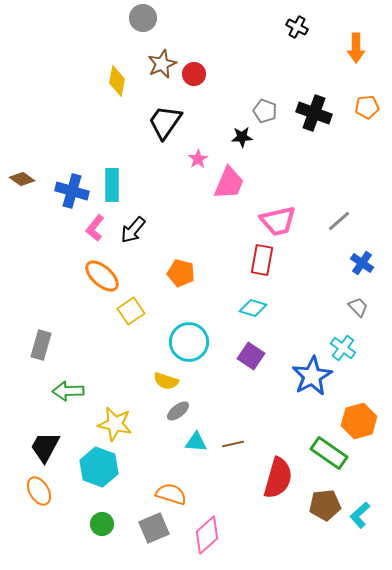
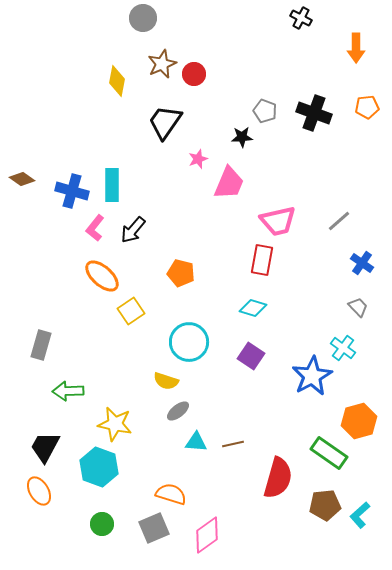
black cross at (297, 27): moved 4 px right, 9 px up
pink star at (198, 159): rotated 12 degrees clockwise
pink diamond at (207, 535): rotated 6 degrees clockwise
